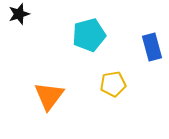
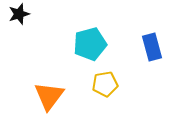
cyan pentagon: moved 1 px right, 9 px down
yellow pentagon: moved 8 px left
